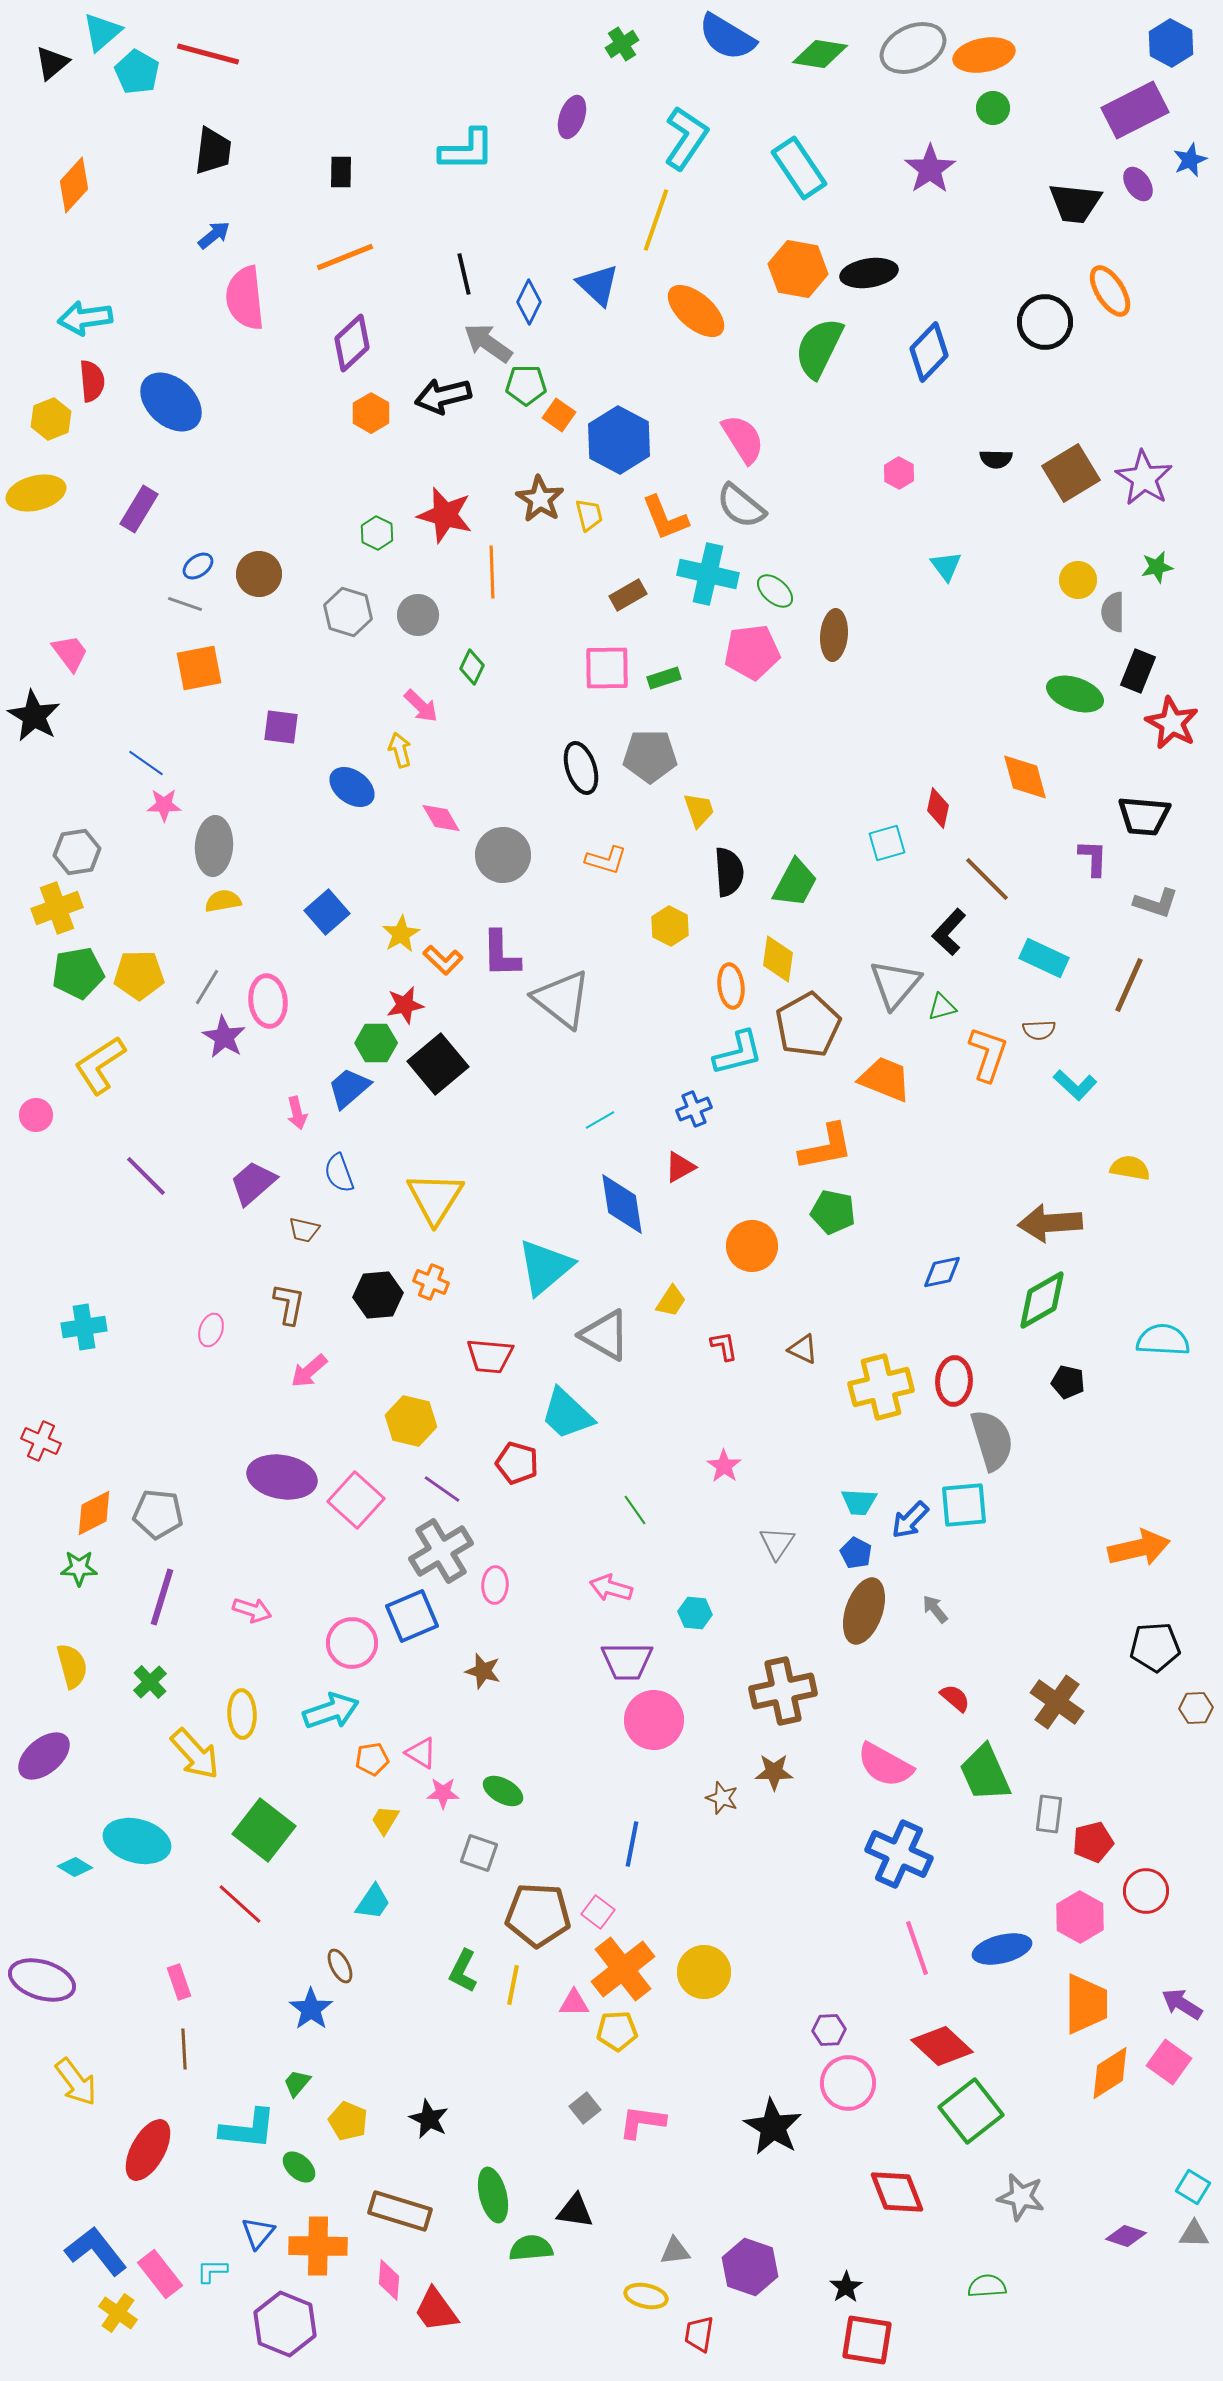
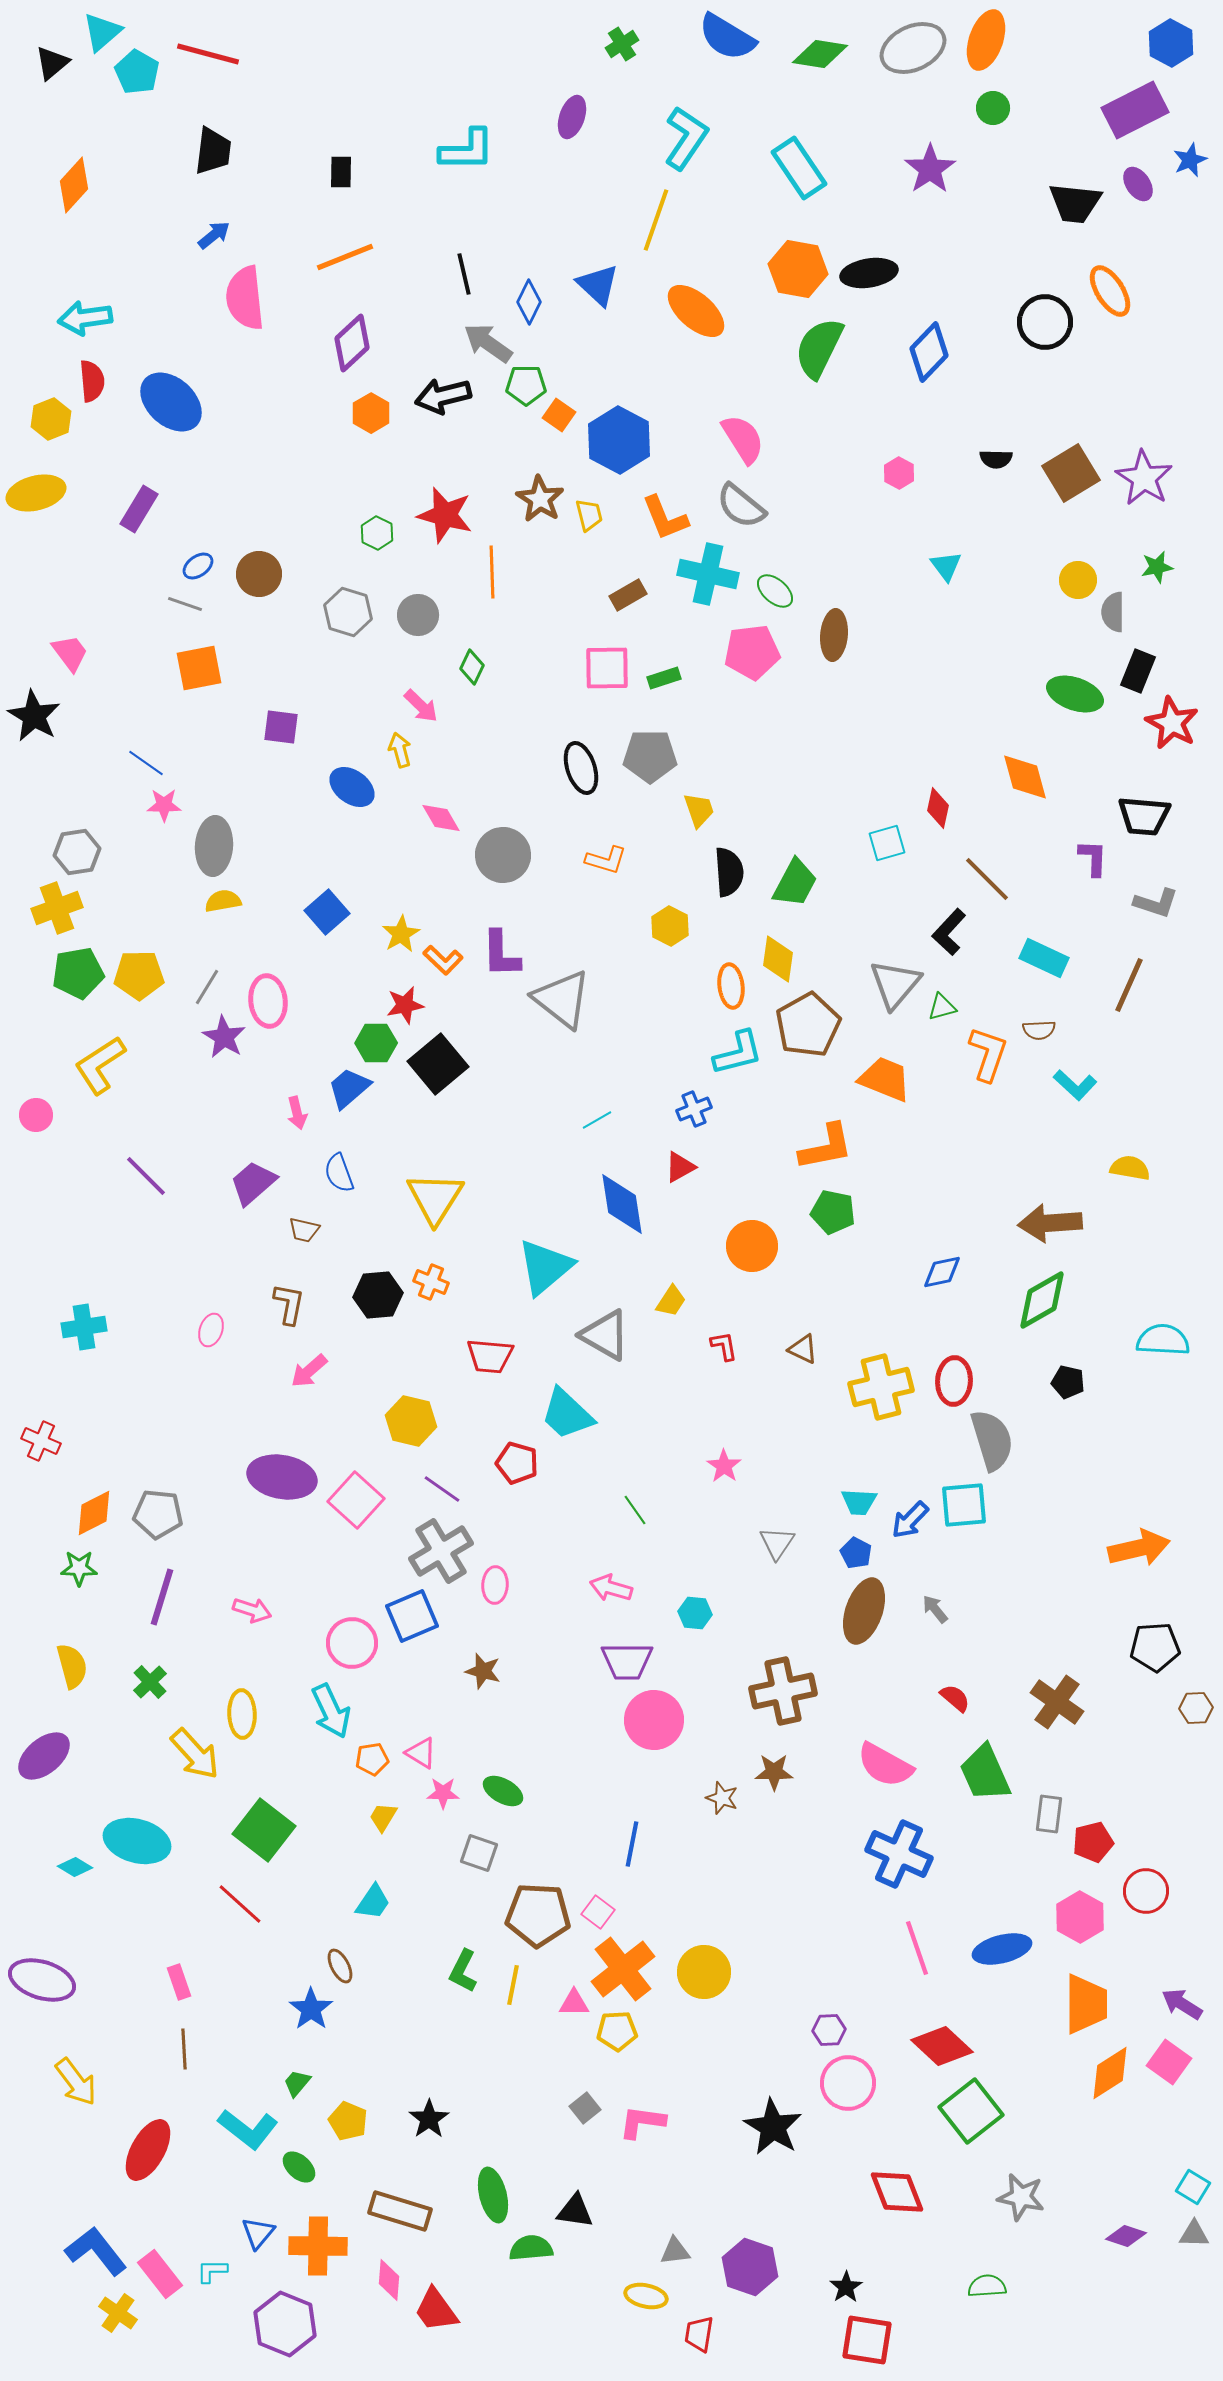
orange ellipse at (984, 55): moved 2 px right, 15 px up; rotated 60 degrees counterclockwise
cyan line at (600, 1120): moved 3 px left
cyan arrow at (331, 1711): rotated 84 degrees clockwise
yellow trapezoid at (385, 1820): moved 2 px left, 3 px up
black star at (429, 2119): rotated 12 degrees clockwise
cyan L-shape at (248, 2129): rotated 32 degrees clockwise
